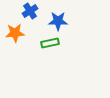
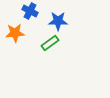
blue cross: rotated 28 degrees counterclockwise
green rectangle: rotated 24 degrees counterclockwise
